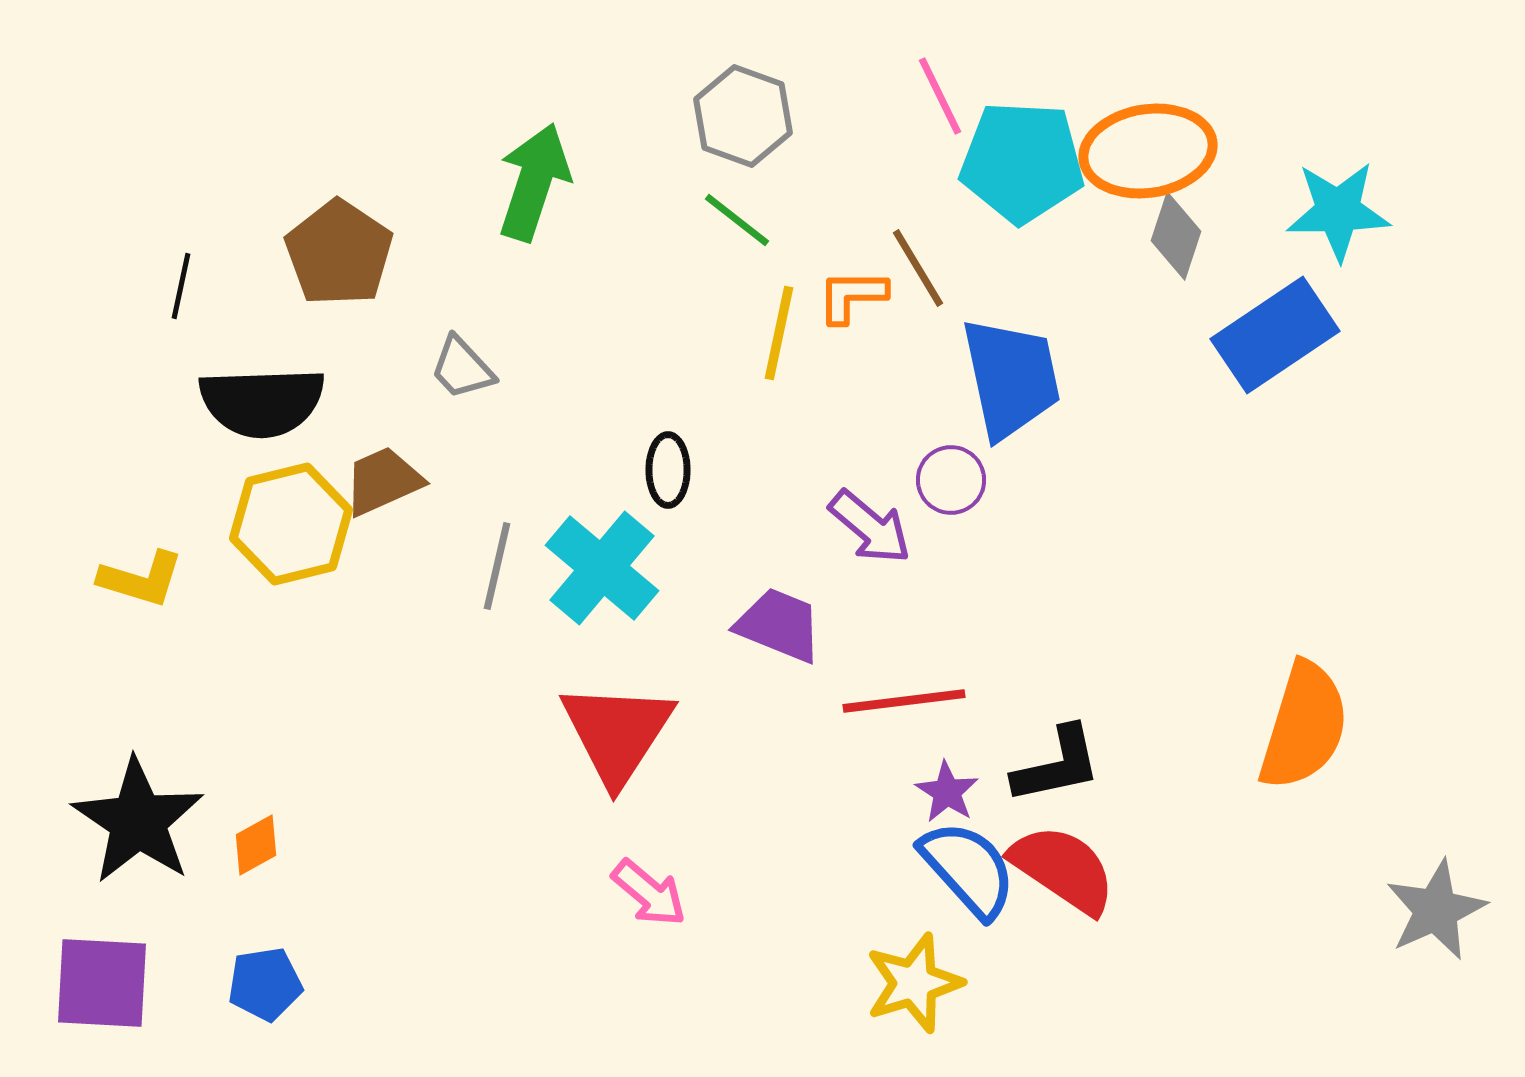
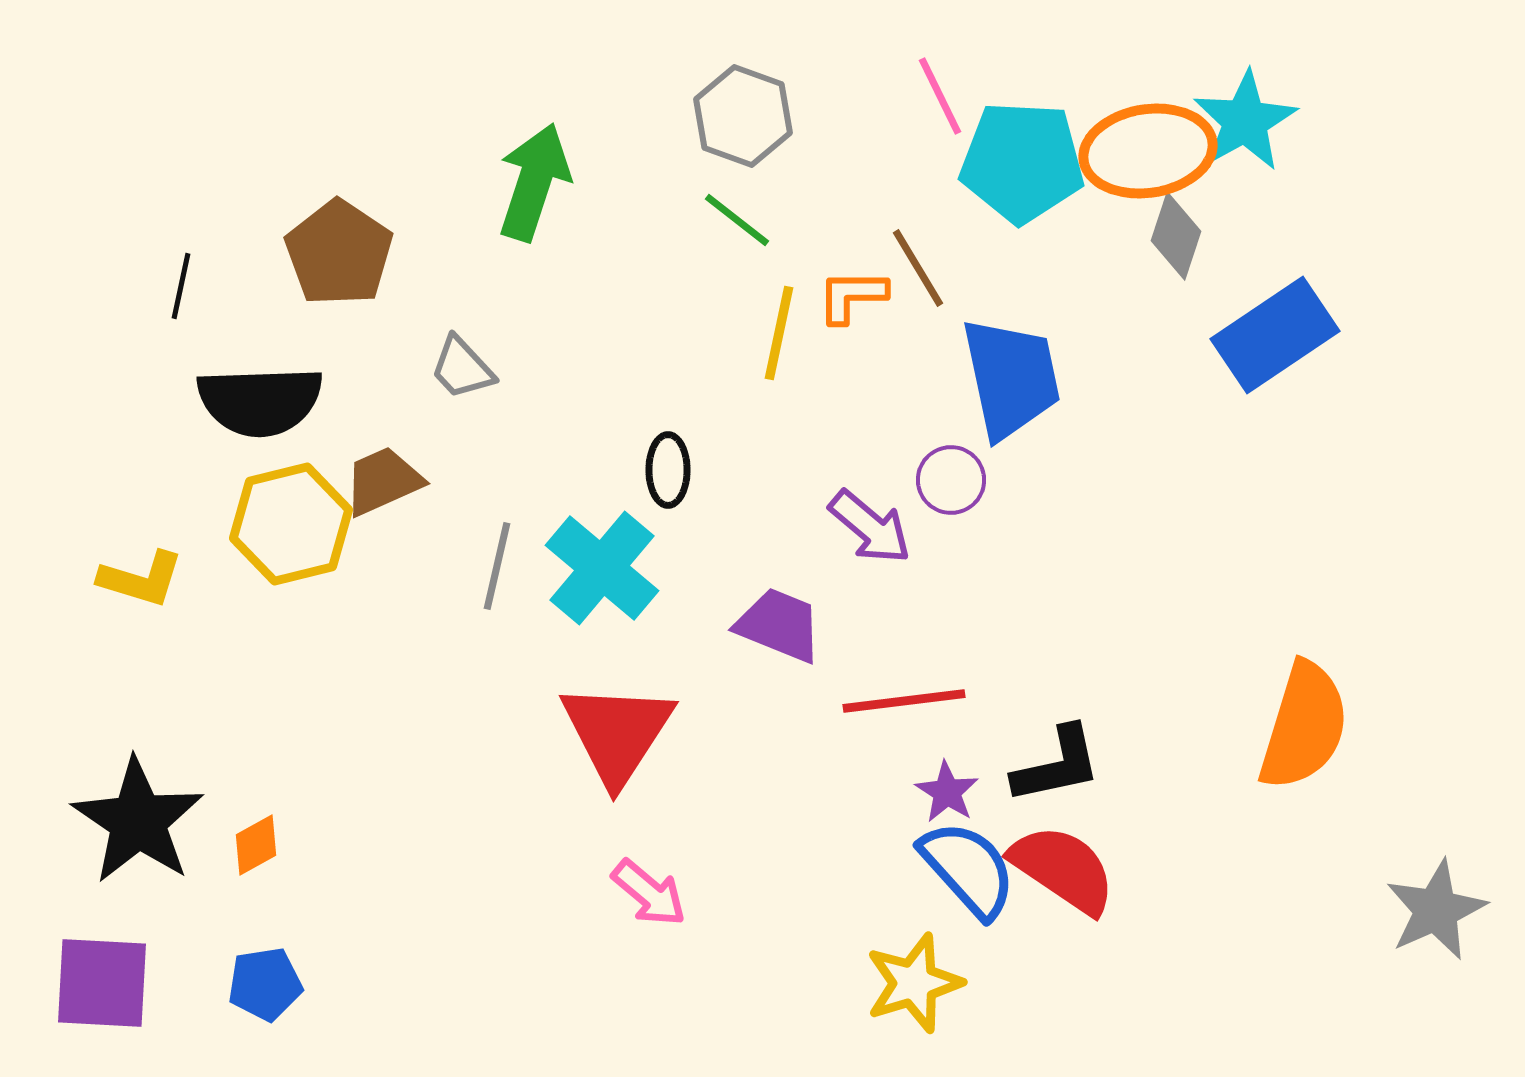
cyan star: moved 93 px left, 90 px up; rotated 28 degrees counterclockwise
black semicircle: moved 2 px left, 1 px up
